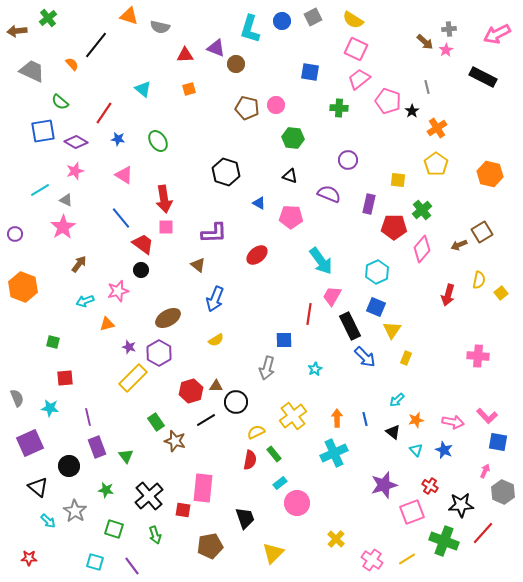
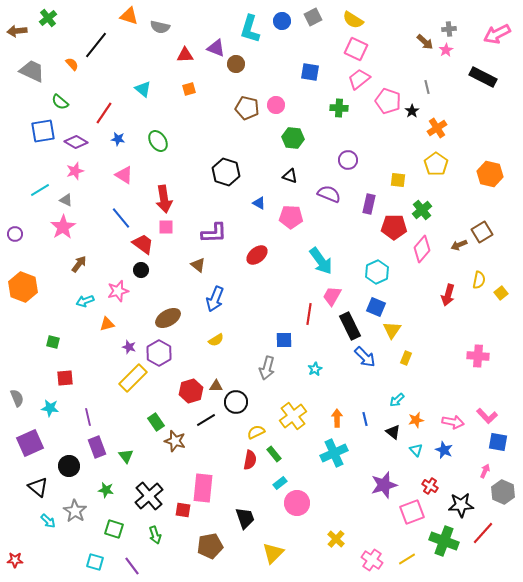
red star at (29, 558): moved 14 px left, 2 px down
